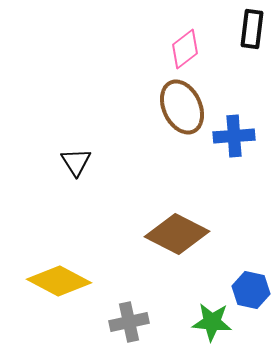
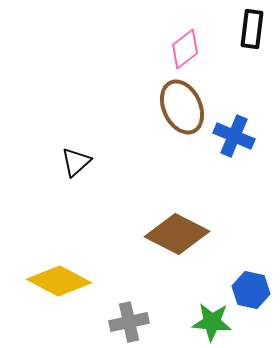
blue cross: rotated 27 degrees clockwise
black triangle: rotated 20 degrees clockwise
